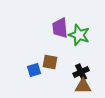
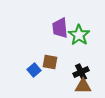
green star: rotated 15 degrees clockwise
blue square: rotated 24 degrees counterclockwise
